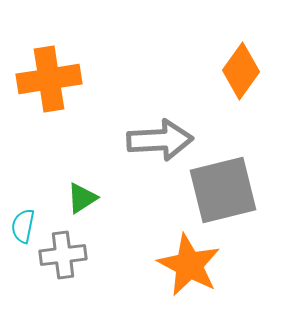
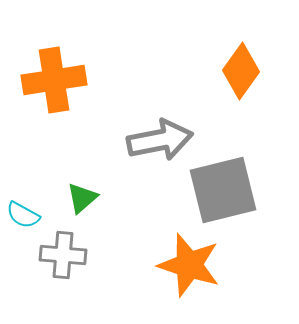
orange cross: moved 5 px right, 1 px down
gray arrow: rotated 8 degrees counterclockwise
green triangle: rotated 8 degrees counterclockwise
cyan semicircle: moved 11 px up; rotated 72 degrees counterclockwise
gray cross: rotated 12 degrees clockwise
orange star: rotated 10 degrees counterclockwise
